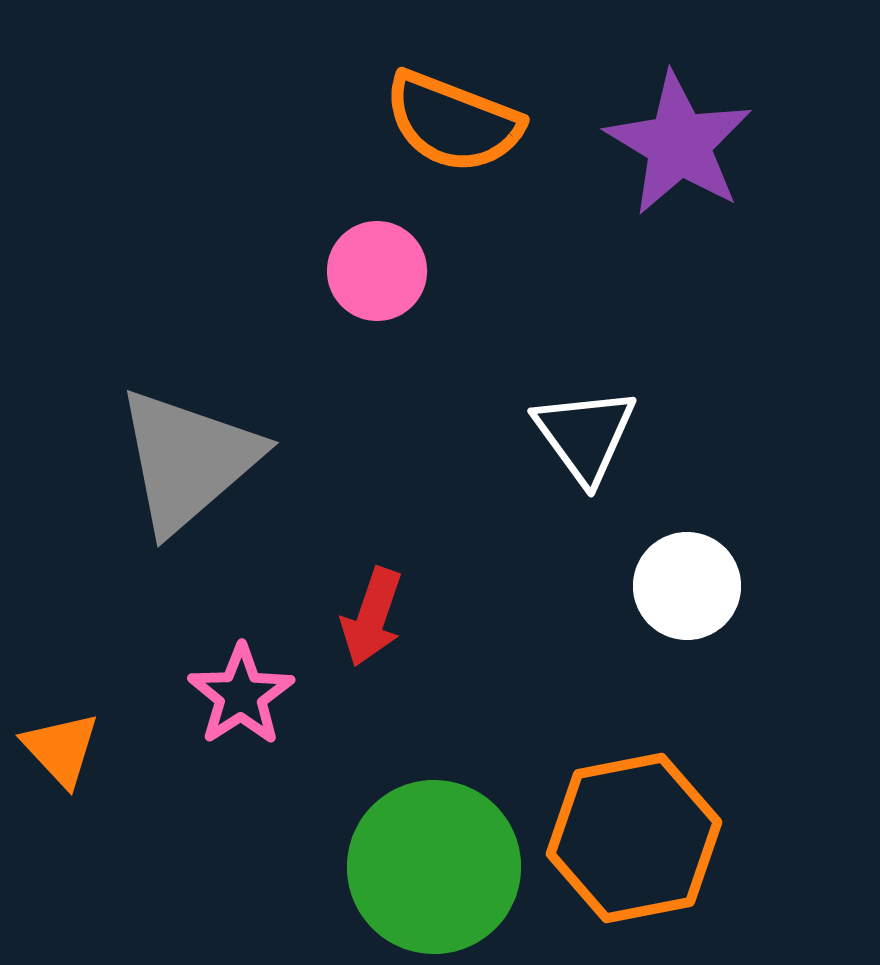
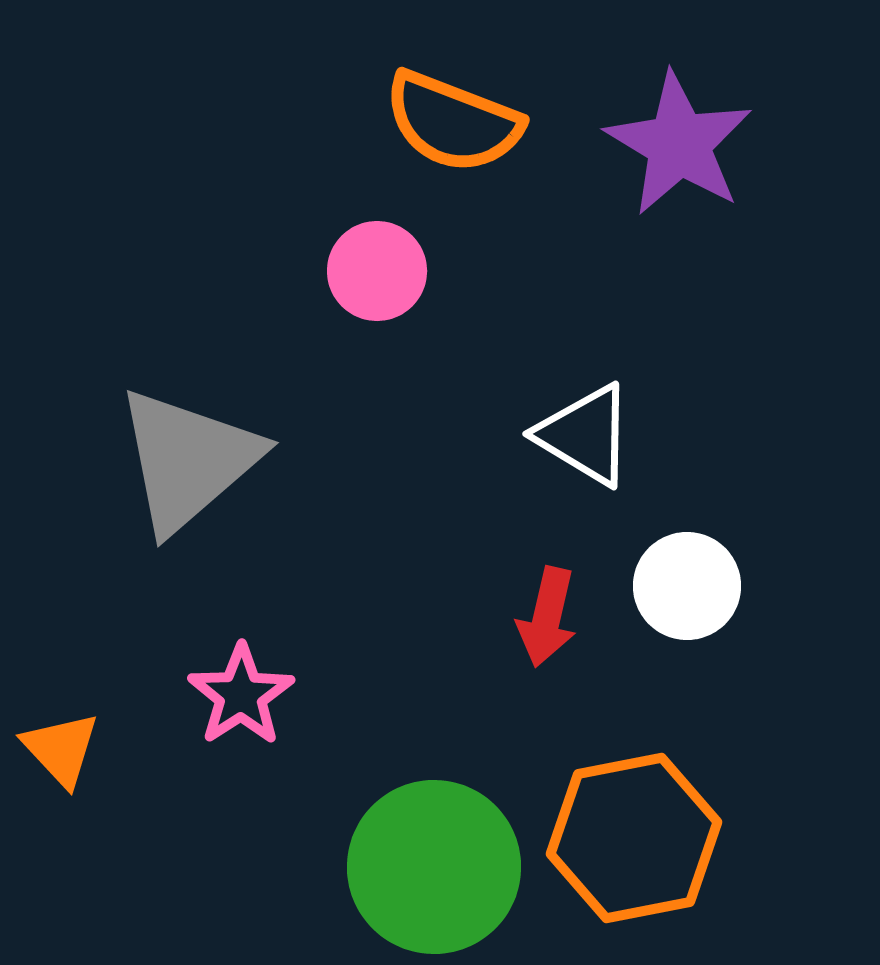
white triangle: rotated 23 degrees counterclockwise
red arrow: moved 175 px right; rotated 6 degrees counterclockwise
